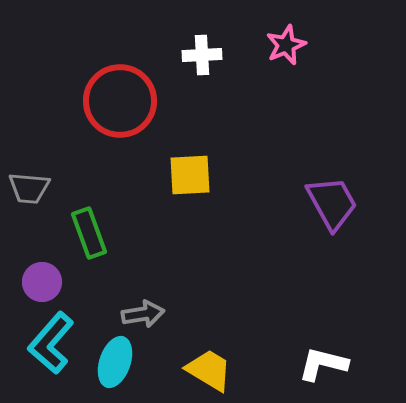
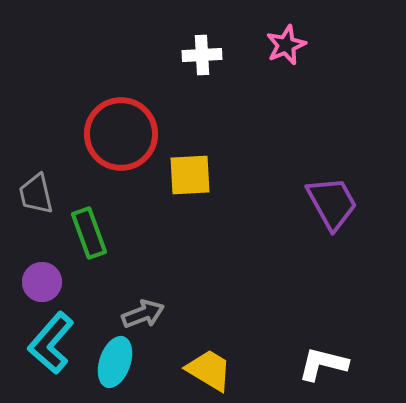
red circle: moved 1 px right, 33 px down
gray trapezoid: moved 7 px right, 6 px down; rotated 72 degrees clockwise
gray arrow: rotated 12 degrees counterclockwise
